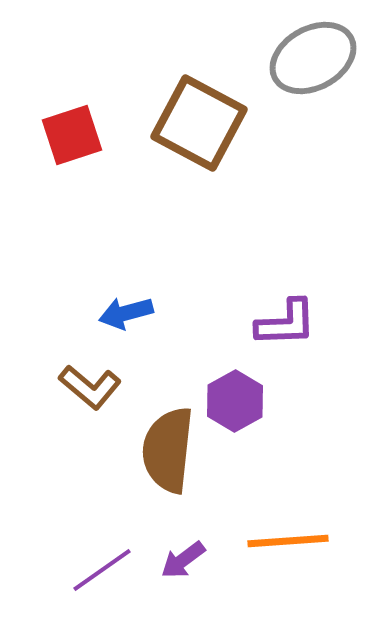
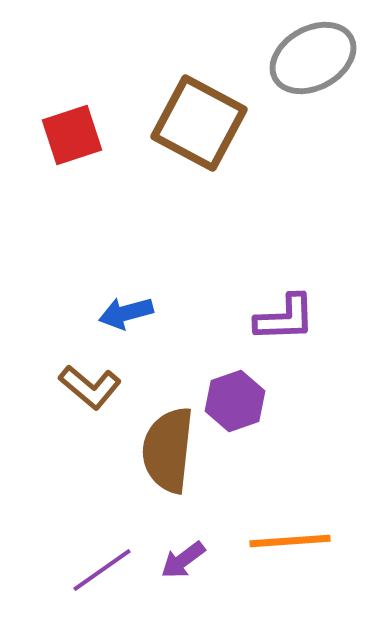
purple L-shape: moved 1 px left, 5 px up
purple hexagon: rotated 10 degrees clockwise
orange line: moved 2 px right
